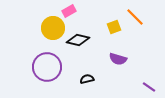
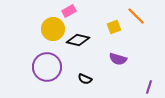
orange line: moved 1 px right, 1 px up
yellow circle: moved 1 px down
black semicircle: moved 2 px left; rotated 144 degrees counterclockwise
purple line: rotated 72 degrees clockwise
